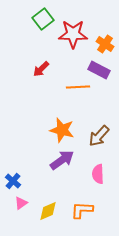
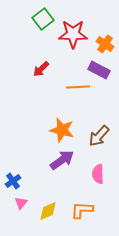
blue cross: rotated 14 degrees clockwise
pink triangle: rotated 16 degrees counterclockwise
